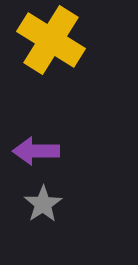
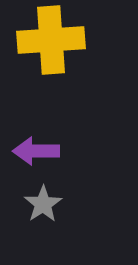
yellow cross: rotated 36 degrees counterclockwise
